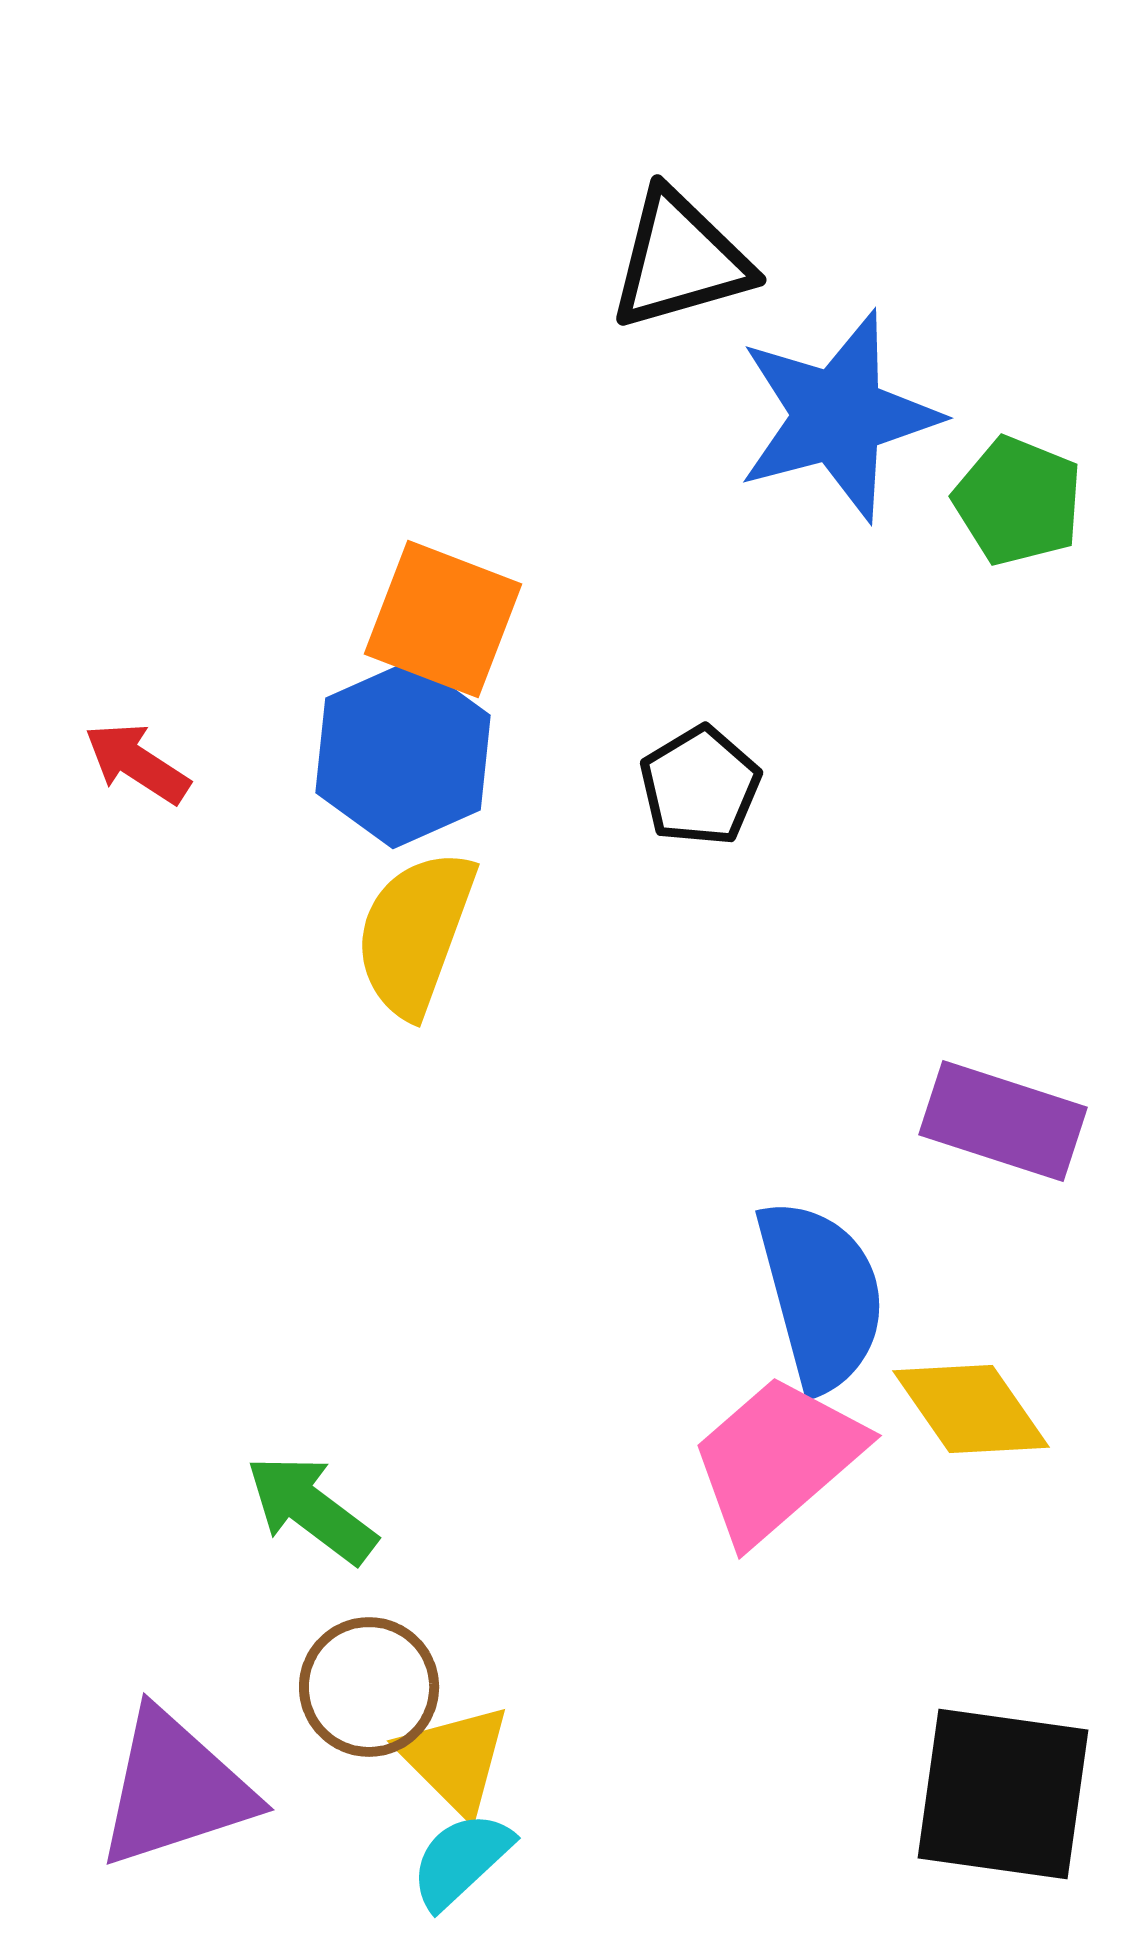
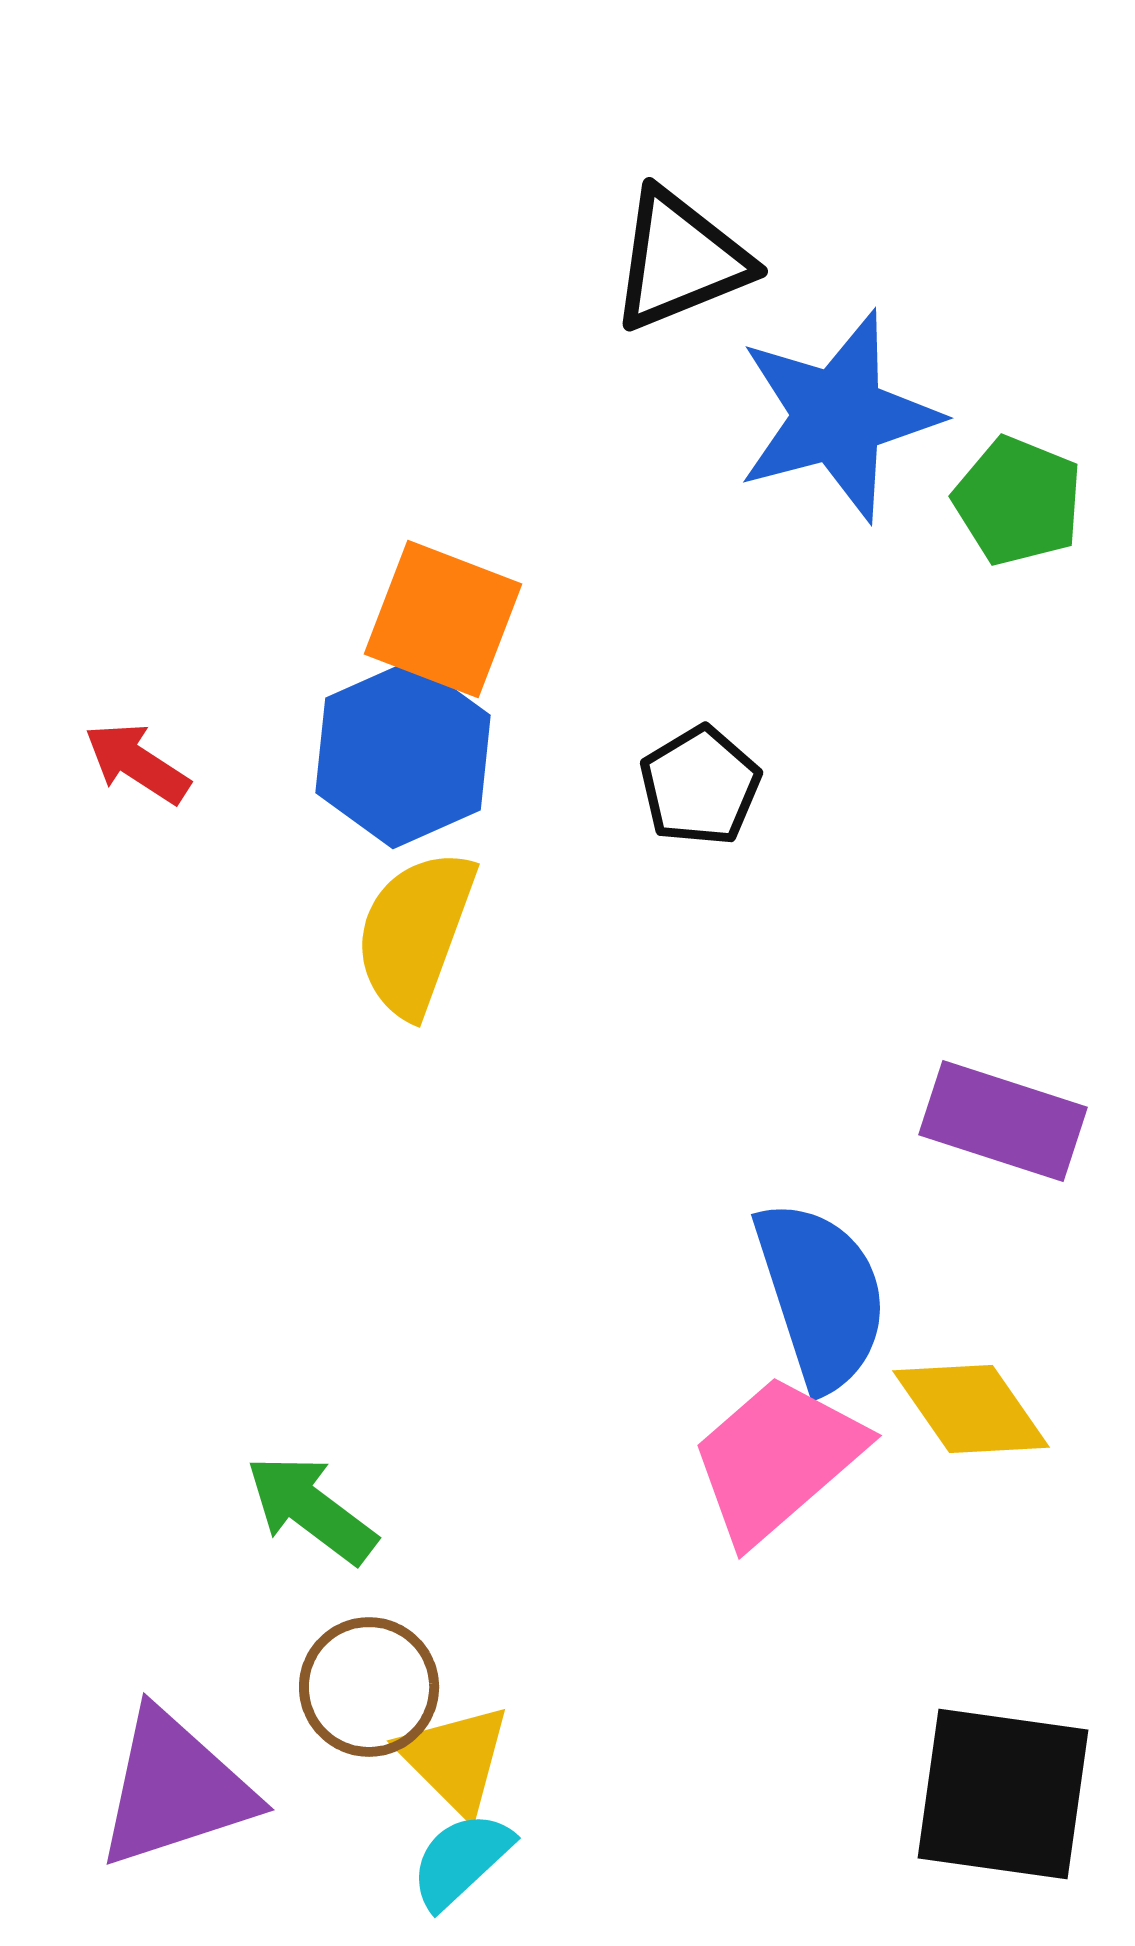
black triangle: rotated 6 degrees counterclockwise
blue semicircle: rotated 3 degrees counterclockwise
